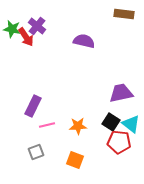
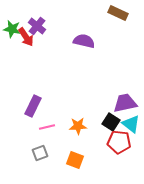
brown rectangle: moved 6 px left, 1 px up; rotated 18 degrees clockwise
purple trapezoid: moved 4 px right, 10 px down
pink line: moved 2 px down
gray square: moved 4 px right, 1 px down
